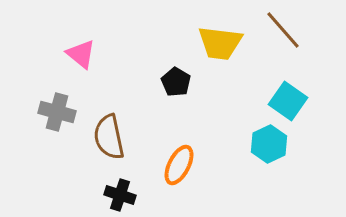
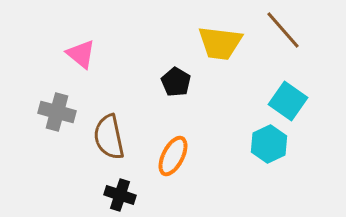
orange ellipse: moved 6 px left, 9 px up
